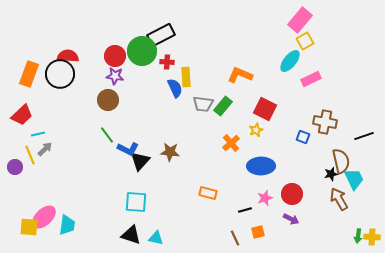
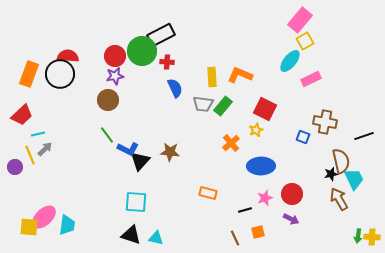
purple star at (115, 76): rotated 18 degrees counterclockwise
yellow rectangle at (186, 77): moved 26 px right
